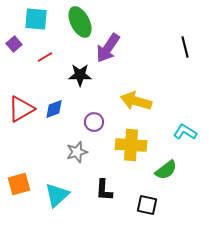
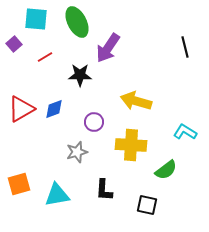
green ellipse: moved 3 px left
cyan triangle: rotated 32 degrees clockwise
